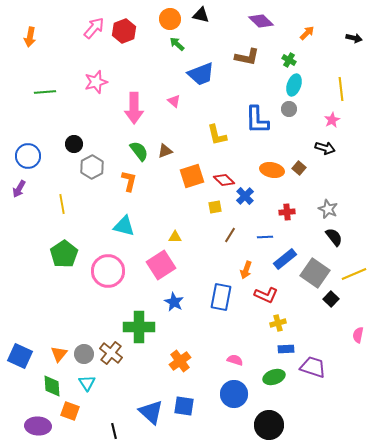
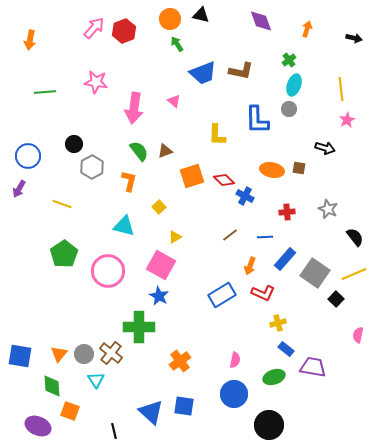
purple diamond at (261, 21): rotated 25 degrees clockwise
orange arrow at (307, 33): moved 4 px up; rotated 28 degrees counterclockwise
orange arrow at (30, 37): moved 3 px down
green arrow at (177, 44): rotated 14 degrees clockwise
brown L-shape at (247, 57): moved 6 px left, 14 px down
green cross at (289, 60): rotated 24 degrees clockwise
blue trapezoid at (201, 74): moved 2 px right, 1 px up
pink star at (96, 82): rotated 25 degrees clockwise
pink arrow at (134, 108): rotated 8 degrees clockwise
pink star at (332, 120): moved 15 px right
yellow L-shape at (217, 135): rotated 15 degrees clockwise
brown square at (299, 168): rotated 32 degrees counterclockwise
blue cross at (245, 196): rotated 18 degrees counterclockwise
yellow line at (62, 204): rotated 60 degrees counterclockwise
yellow square at (215, 207): moved 56 px left; rotated 32 degrees counterclockwise
brown line at (230, 235): rotated 21 degrees clockwise
yellow triangle at (175, 237): rotated 32 degrees counterclockwise
black semicircle at (334, 237): moved 21 px right
blue rectangle at (285, 259): rotated 10 degrees counterclockwise
pink square at (161, 265): rotated 28 degrees counterclockwise
orange arrow at (246, 270): moved 4 px right, 4 px up
red L-shape at (266, 295): moved 3 px left, 2 px up
blue rectangle at (221, 297): moved 1 px right, 2 px up; rotated 48 degrees clockwise
black square at (331, 299): moved 5 px right
blue star at (174, 302): moved 15 px left, 6 px up
blue rectangle at (286, 349): rotated 42 degrees clockwise
blue square at (20, 356): rotated 15 degrees counterclockwise
pink semicircle at (235, 360): rotated 84 degrees clockwise
purple trapezoid at (313, 367): rotated 8 degrees counterclockwise
cyan triangle at (87, 383): moved 9 px right, 3 px up
purple ellipse at (38, 426): rotated 20 degrees clockwise
